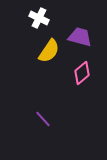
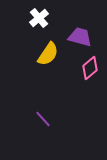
white cross: rotated 24 degrees clockwise
yellow semicircle: moved 1 px left, 3 px down
pink diamond: moved 8 px right, 5 px up
